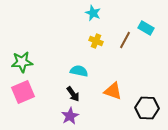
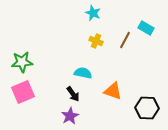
cyan semicircle: moved 4 px right, 2 px down
